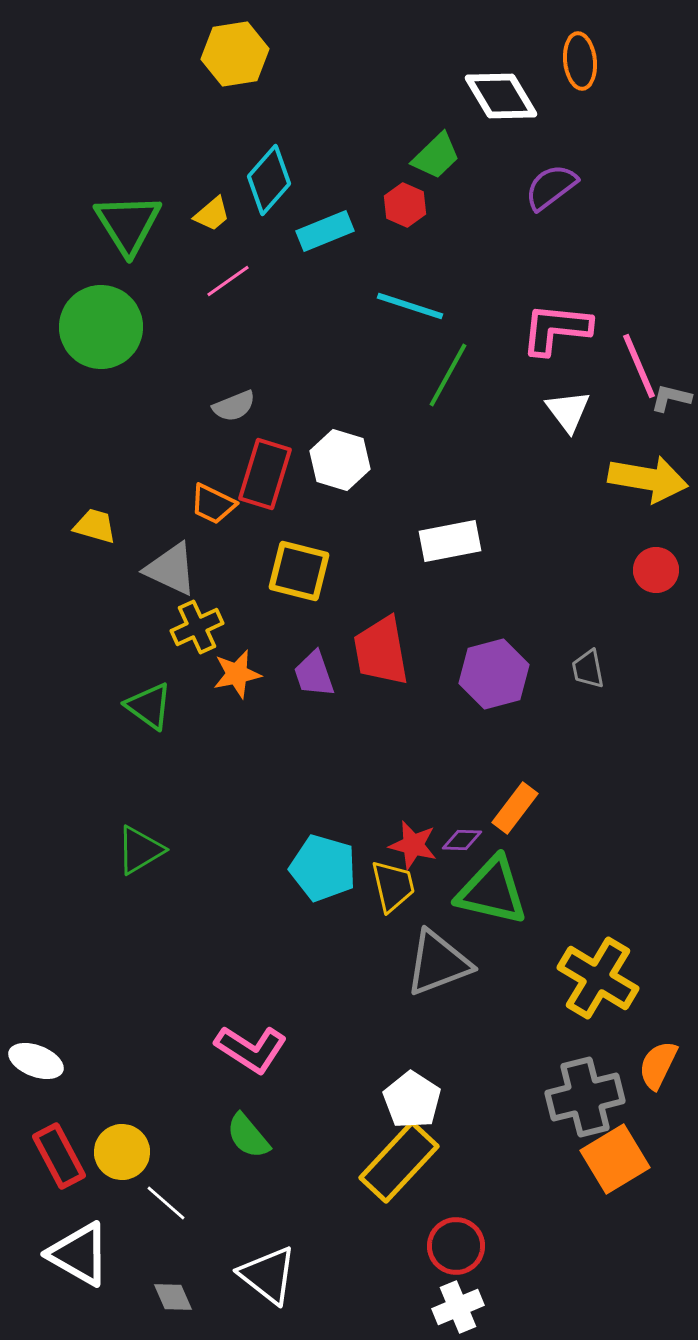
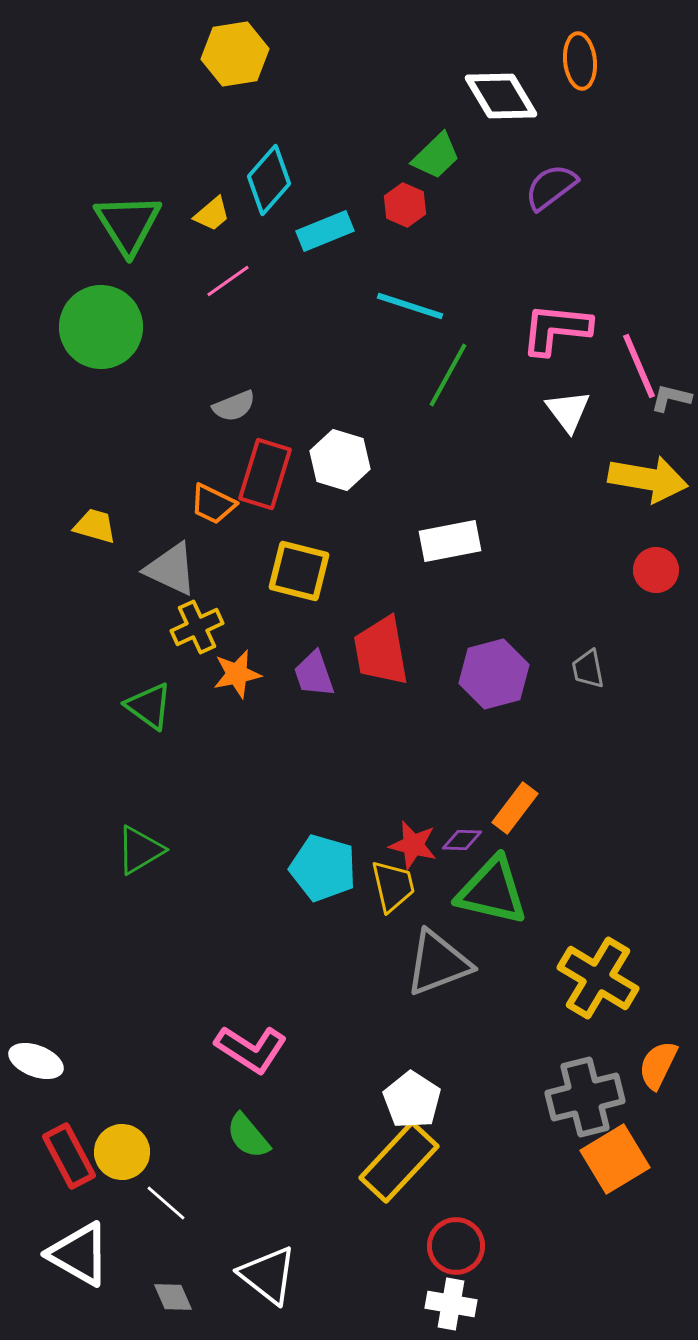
red rectangle at (59, 1156): moved 10 px right
white cross at (458, 1307): moved 7 px left, 3 px up; rotated 33 degrees clockwise
